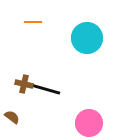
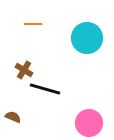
orange line: moved 2 px down
brown cross: moved 14 px up; rotated 18 degrees clockwise
brown semicircle: moved 1 px right; rotated 14 degrees counterclockwise
